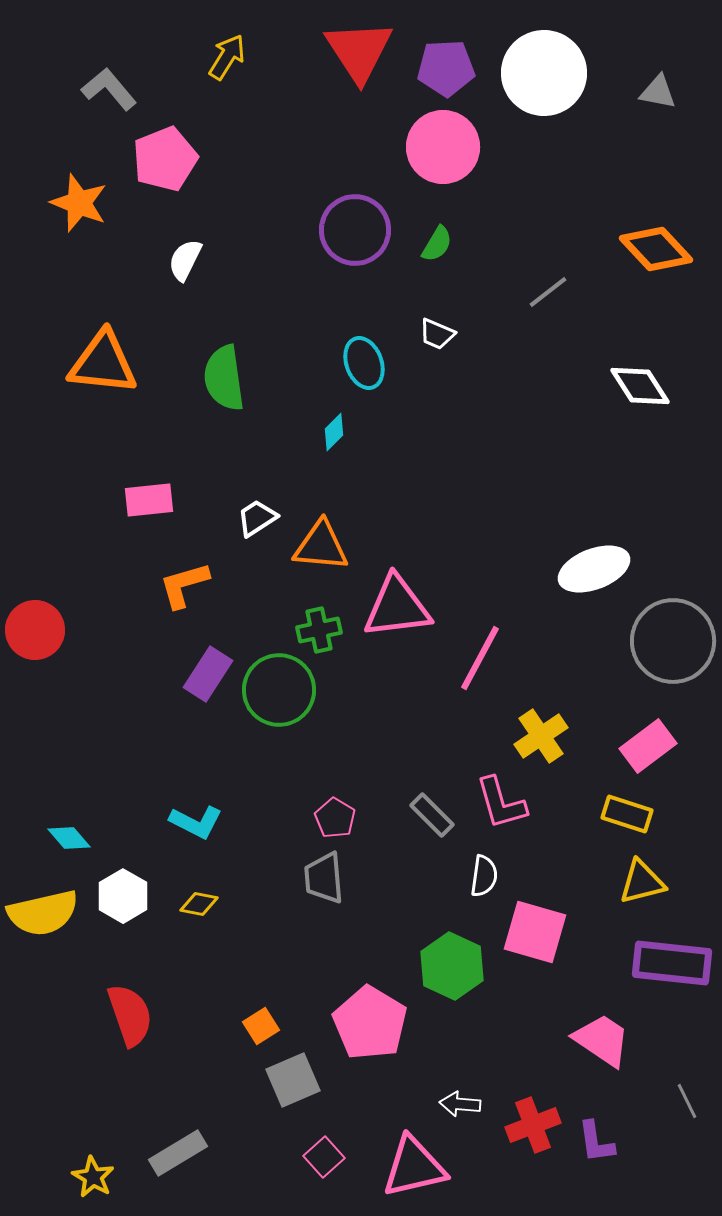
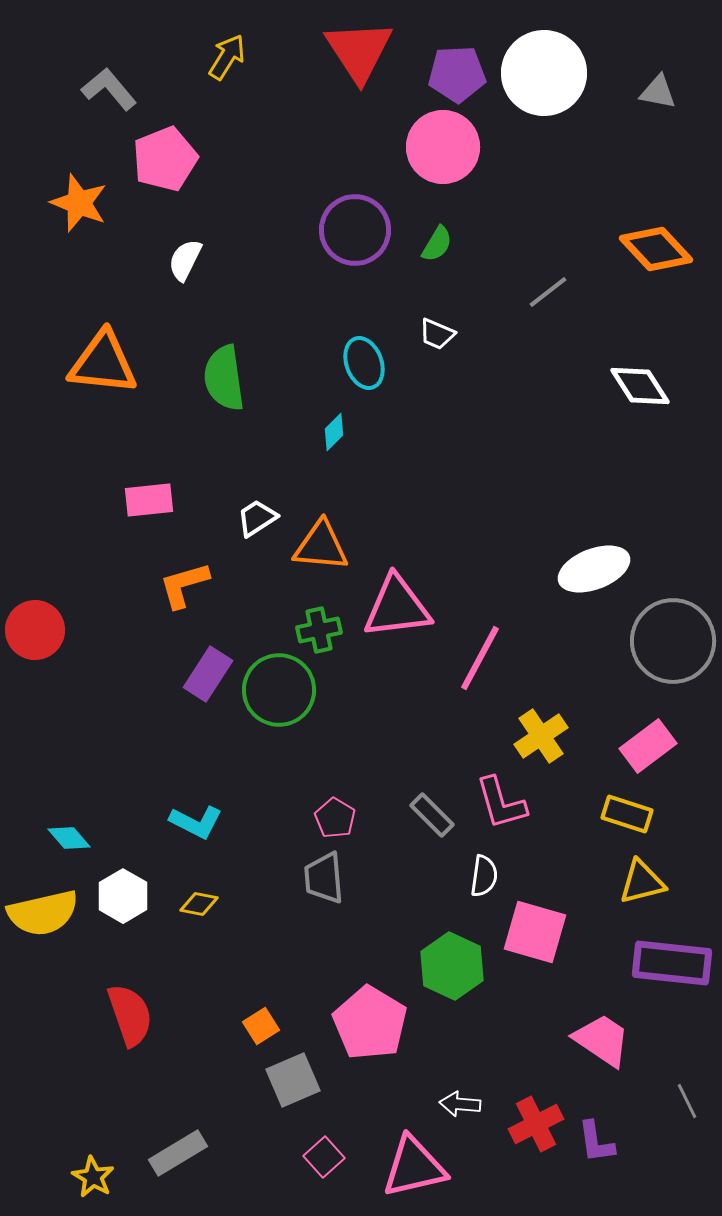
purple pentagon at (446, 68): moved 11 px right, 6 px down
red cross at (533, 1125): moved 3 px right, 1 px up; rotated 6 degrees counterclockwise
